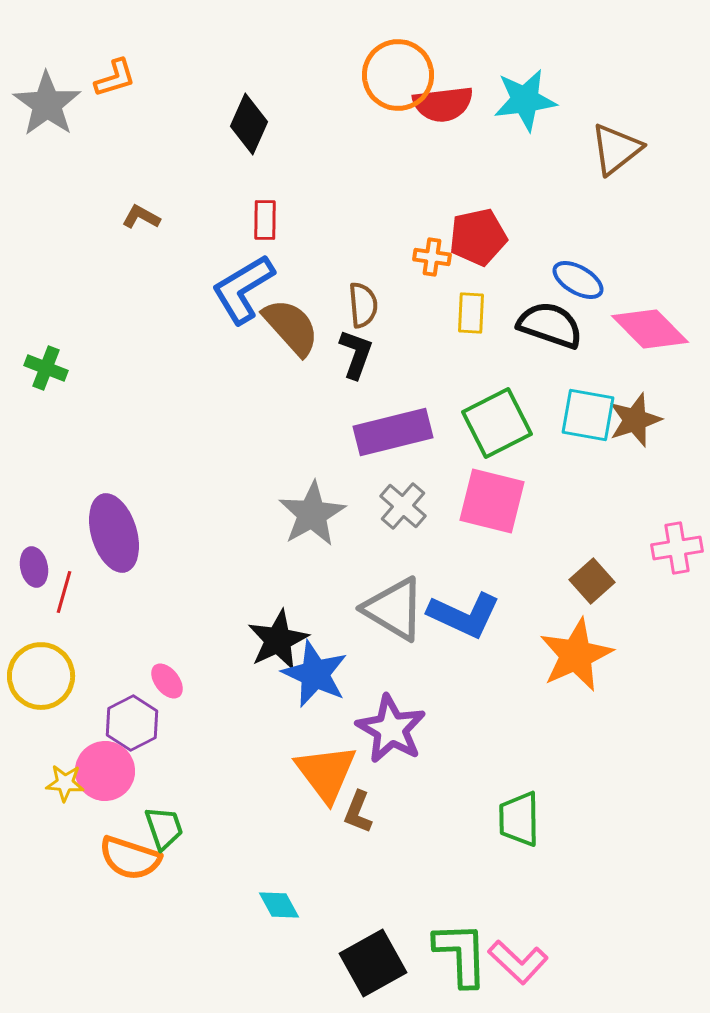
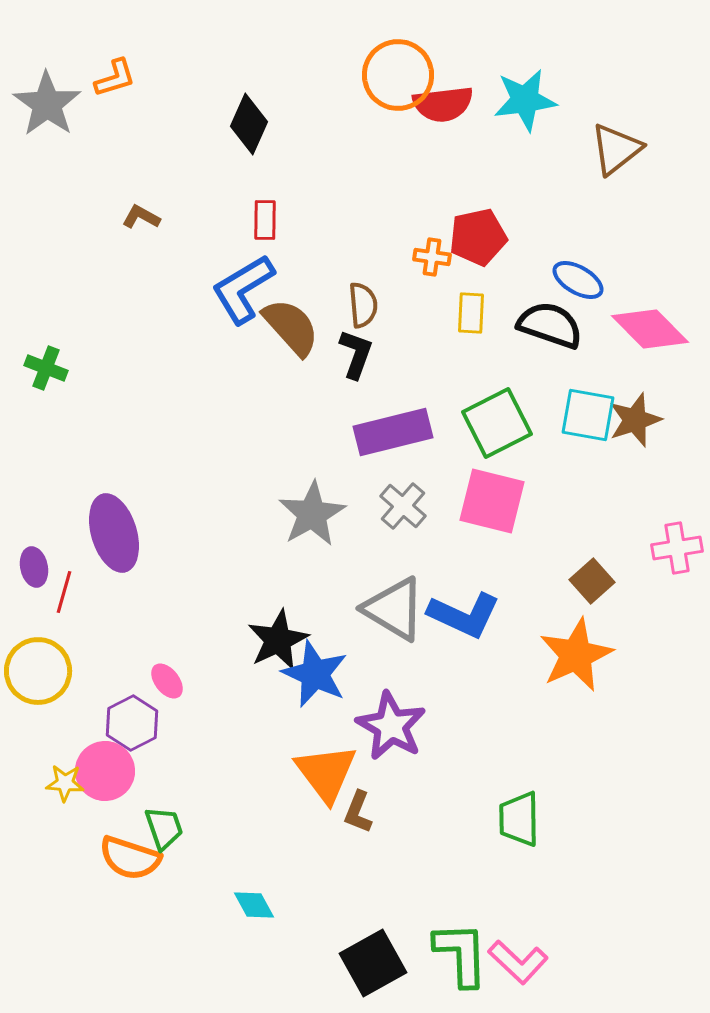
yellow circle at (41, 676): moved 3 px left, 5 px up
purple star at (391, 729): moved 3 px up
cyan diamond at (279, 905): moved 25 px left
